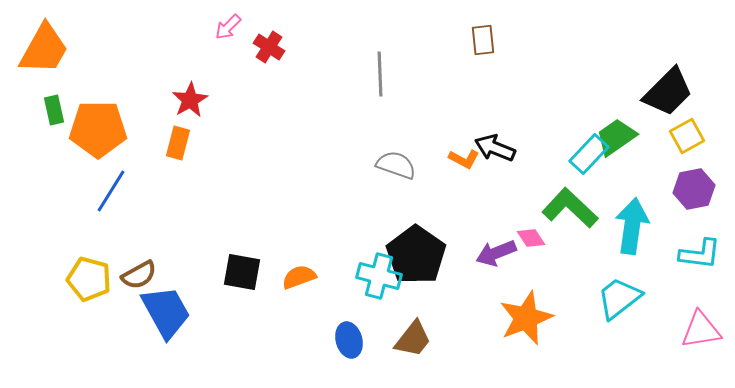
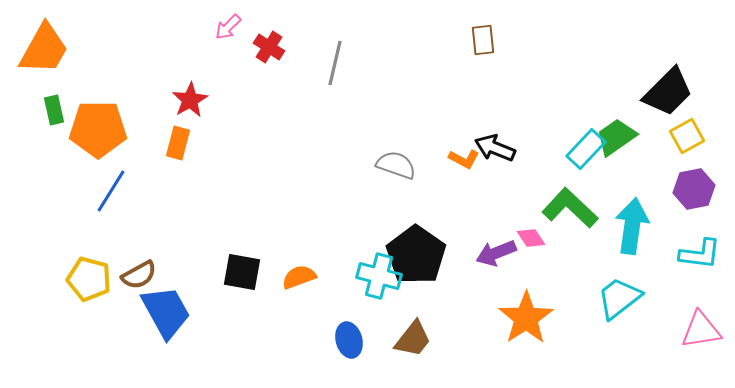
gray line: moved 45 px left, 11 px up; rotated 15 degrees clockwise
cyan rectangle: moved 3 px left, 5 px up
orange star: rotated 12 degrees counterclockwise
